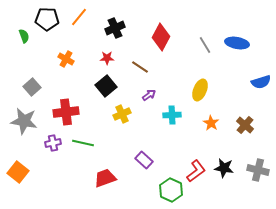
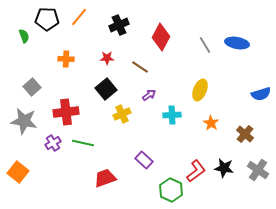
black cross: moved 4 px right, 3 px up
orange cross: rotated 28 degrees counterclockwise
blue semicircle: moved 12 px down
black square: moved 3 px down
brown cross: moved 9 px down
purple cross: rotated 21 degrees counterclockwise
gray cross: rotated 20 degrees clockwise
